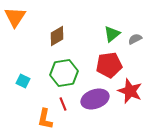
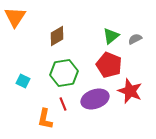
green triangle: moved 1 px left, 2 px down
red pentagon: rotated 30 degrees clockwise
